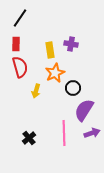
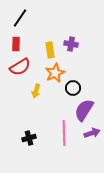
red semicircle: rotated 75 degrees clockwise
black cross: rotated 24 degrees clockwise
